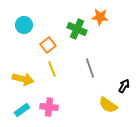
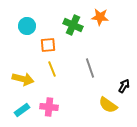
cyan circle: moved 3 px right, 1 px down
green cross: moved 4 px left, 4 px up
orange square: rotated 35 degrees clockwise
